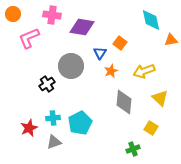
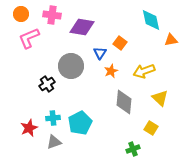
orange circle: moved 8 px right
